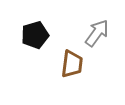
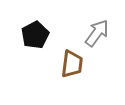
black pentagon: rotated 12 degrees counterclockwise
